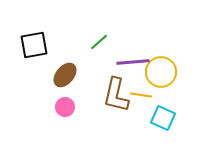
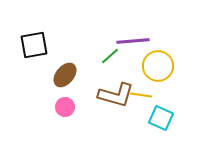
green line: moved 11 px right, 14 px down
purple line: moved 21 px up
yellow circle: moved 3 px left, 6 px up
brown L-shape: rotated 87 degrees counterclockwise
cyan square: moved 2 px left
